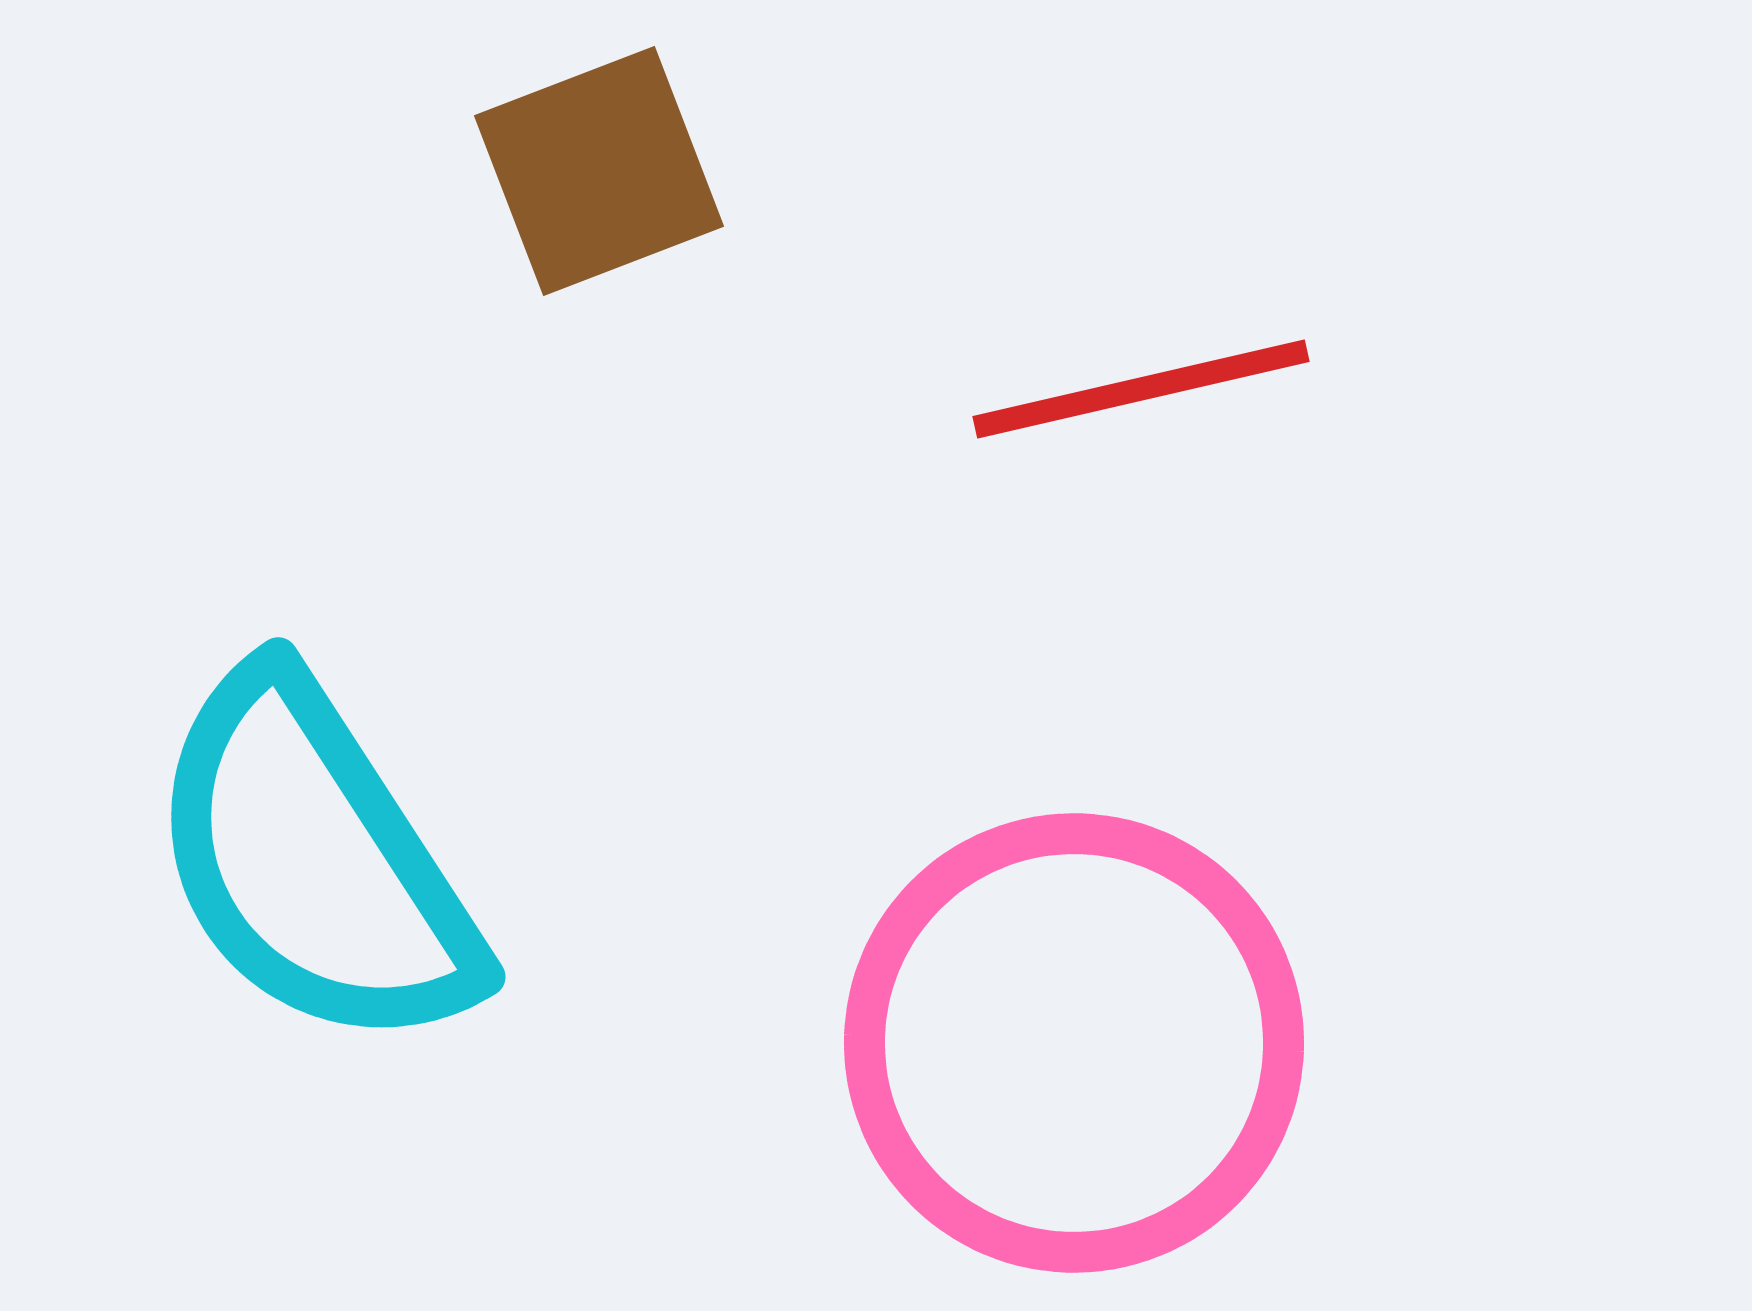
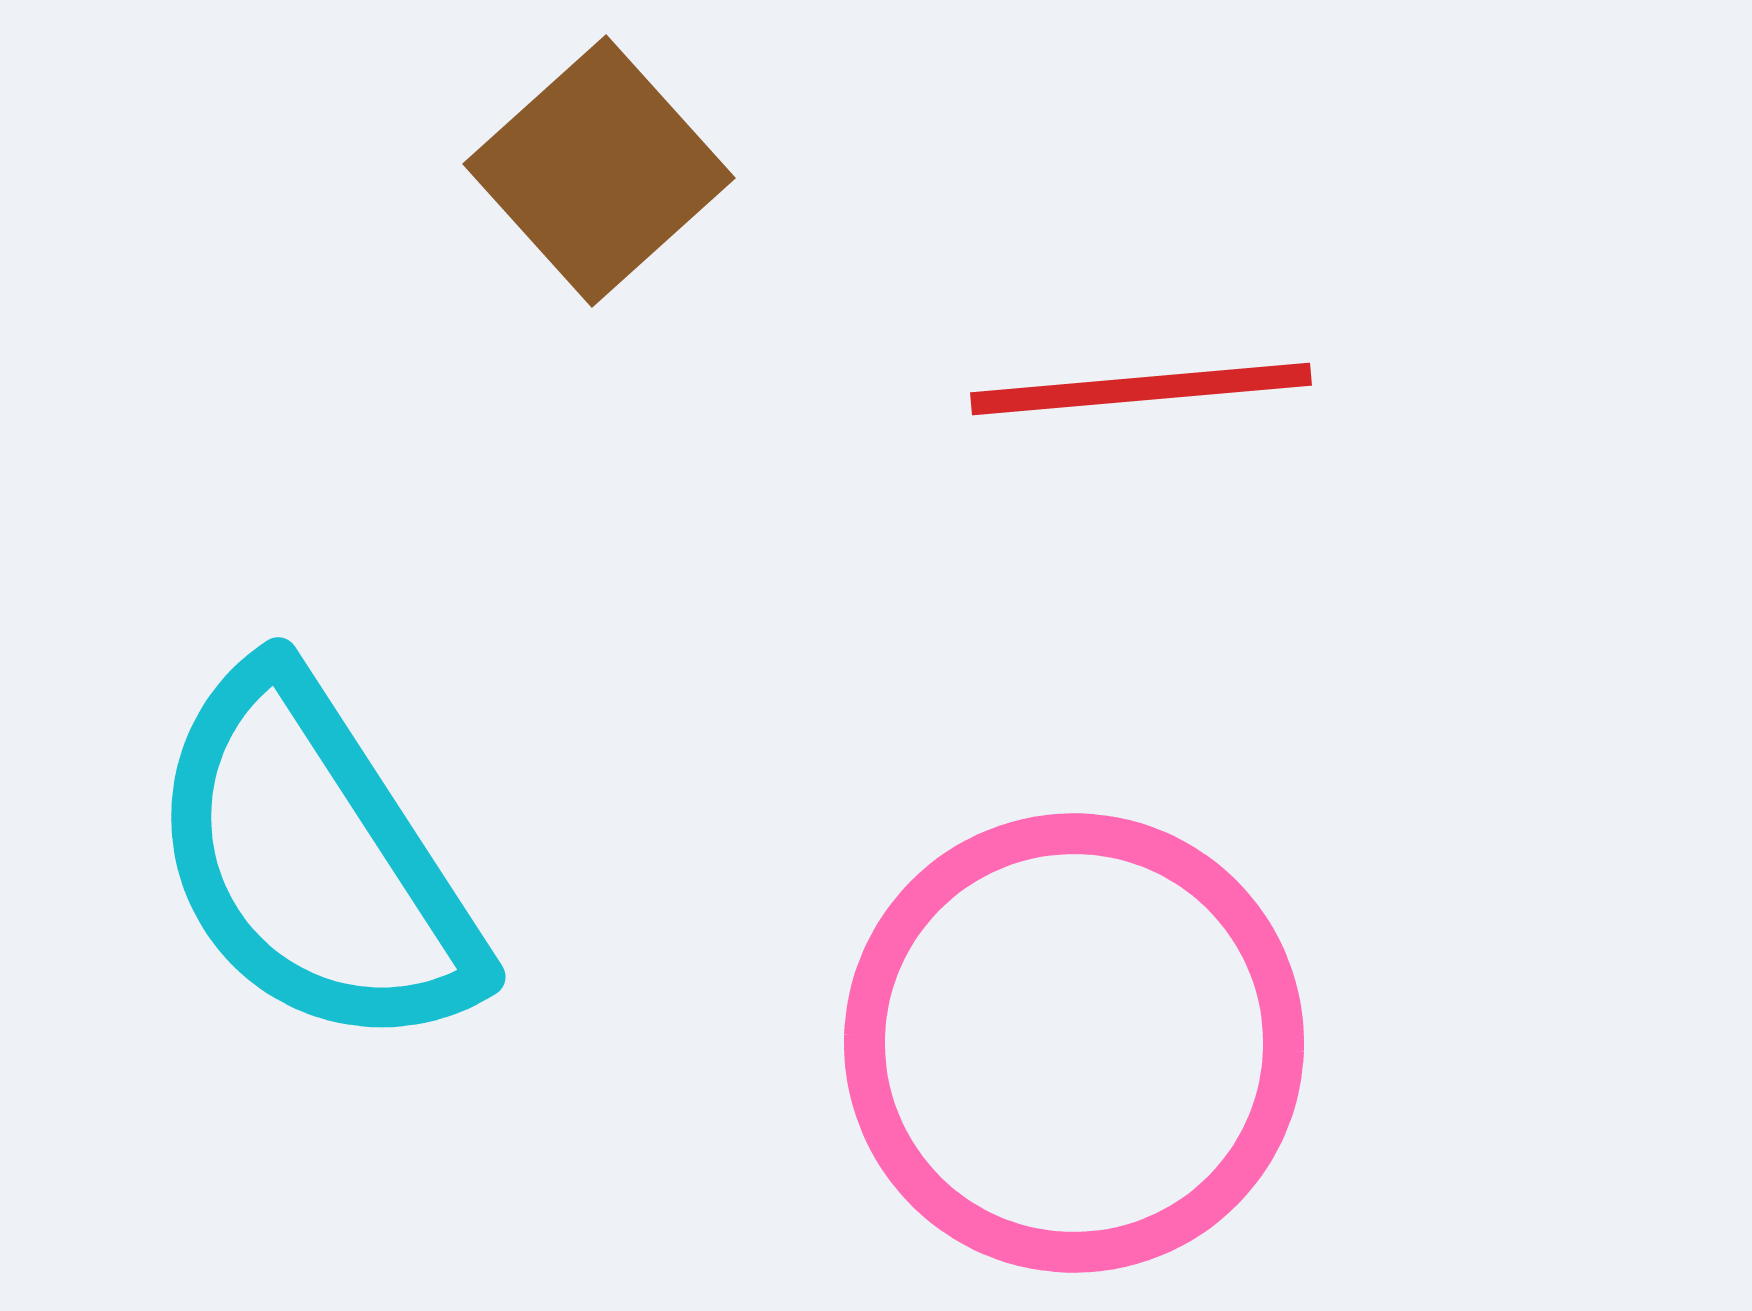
brown square: rotated 21 degrees counterclockwise
red line: rotated 8 degrees clockwise
